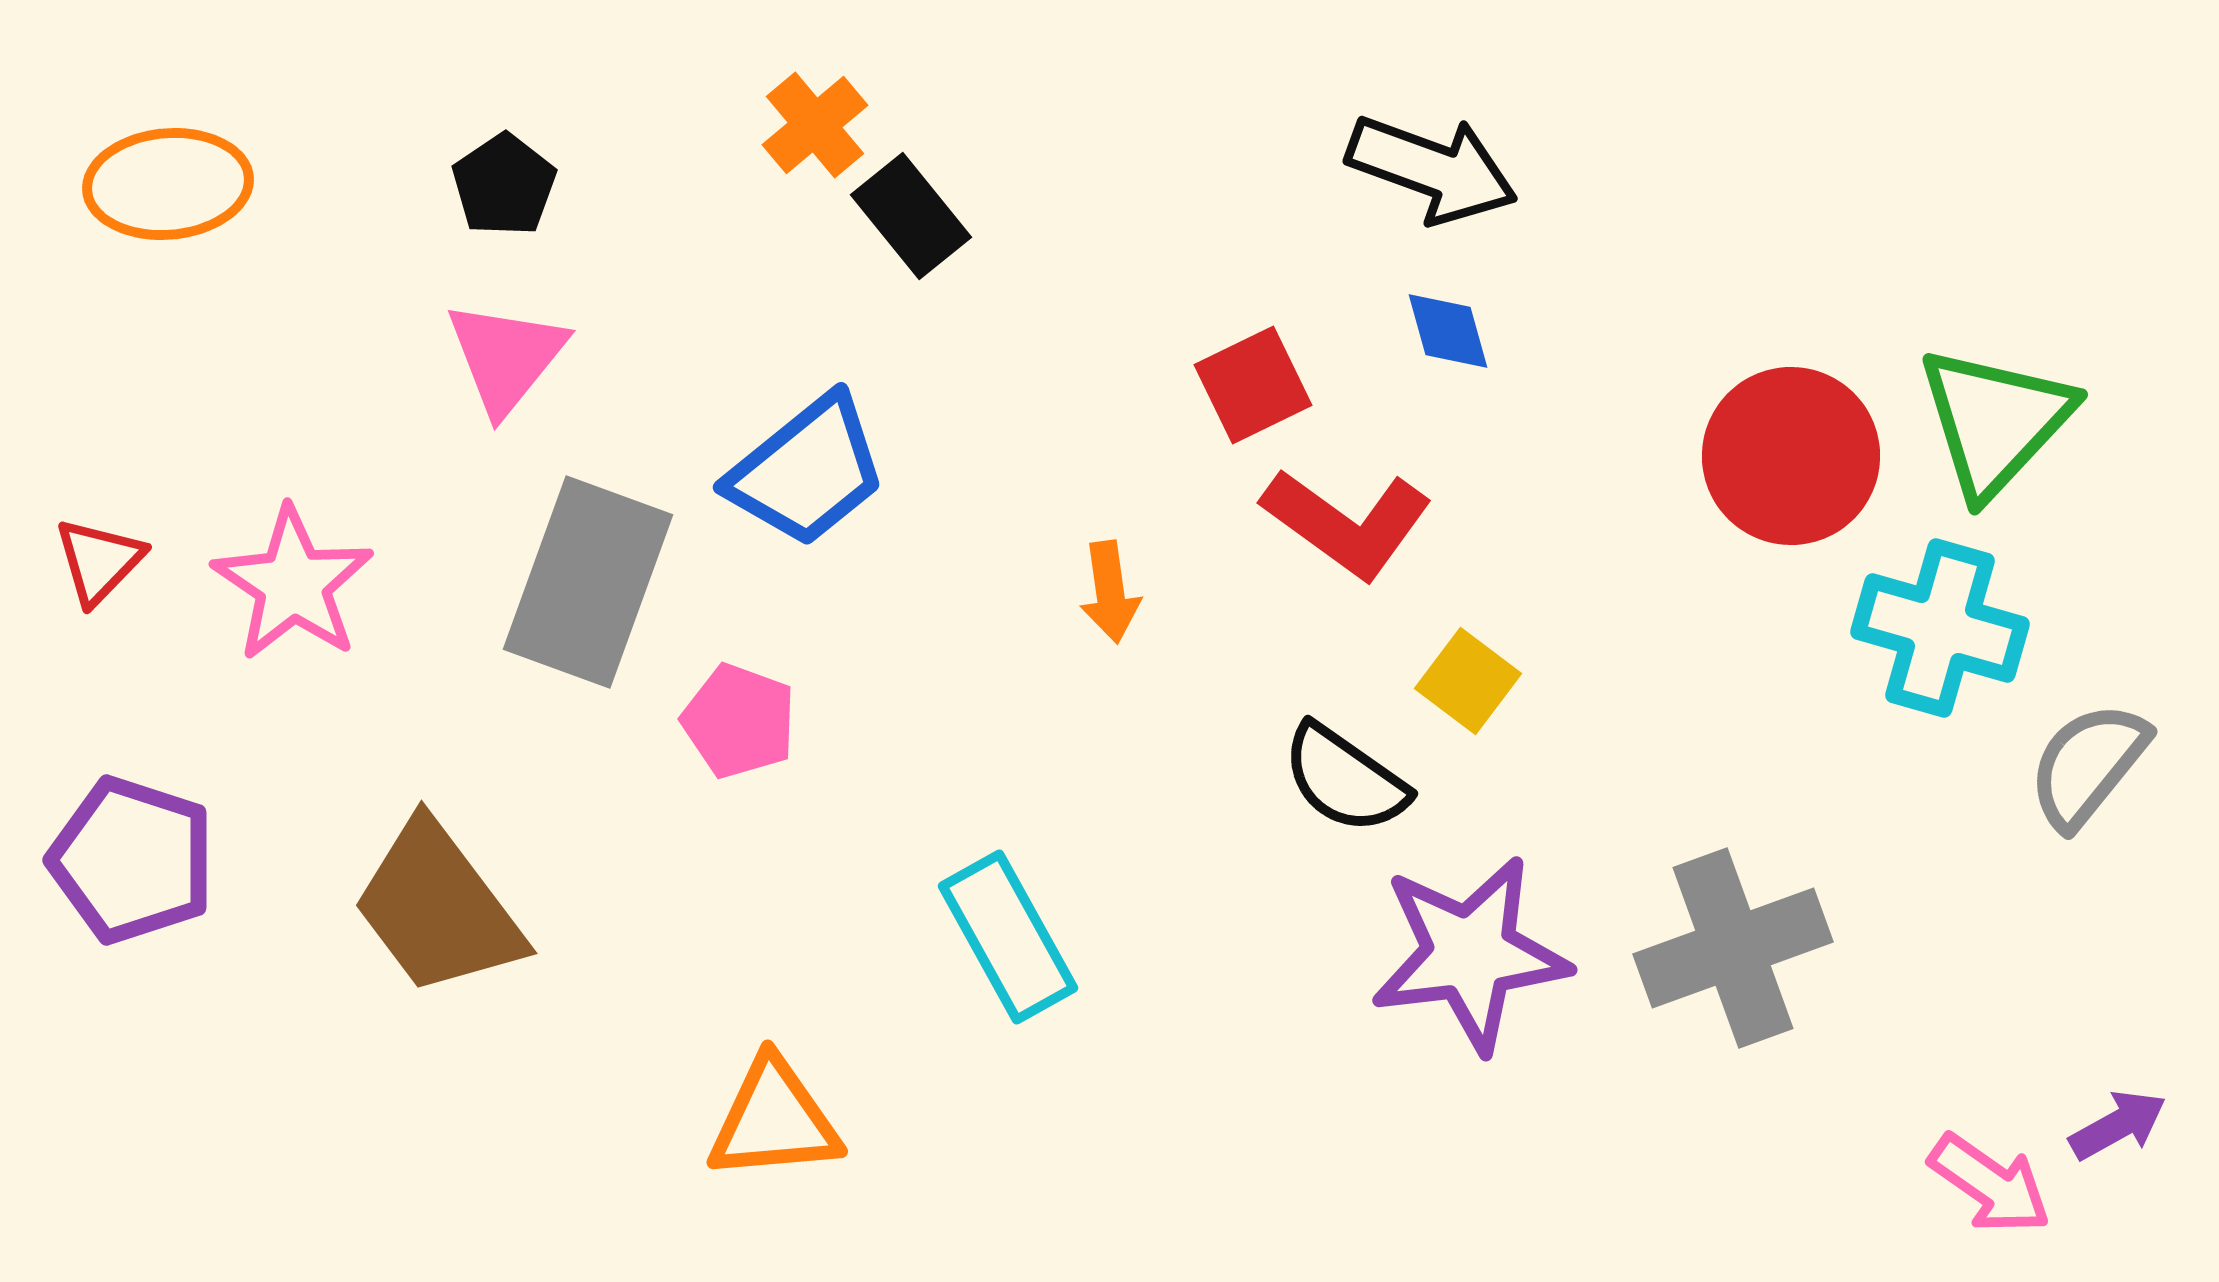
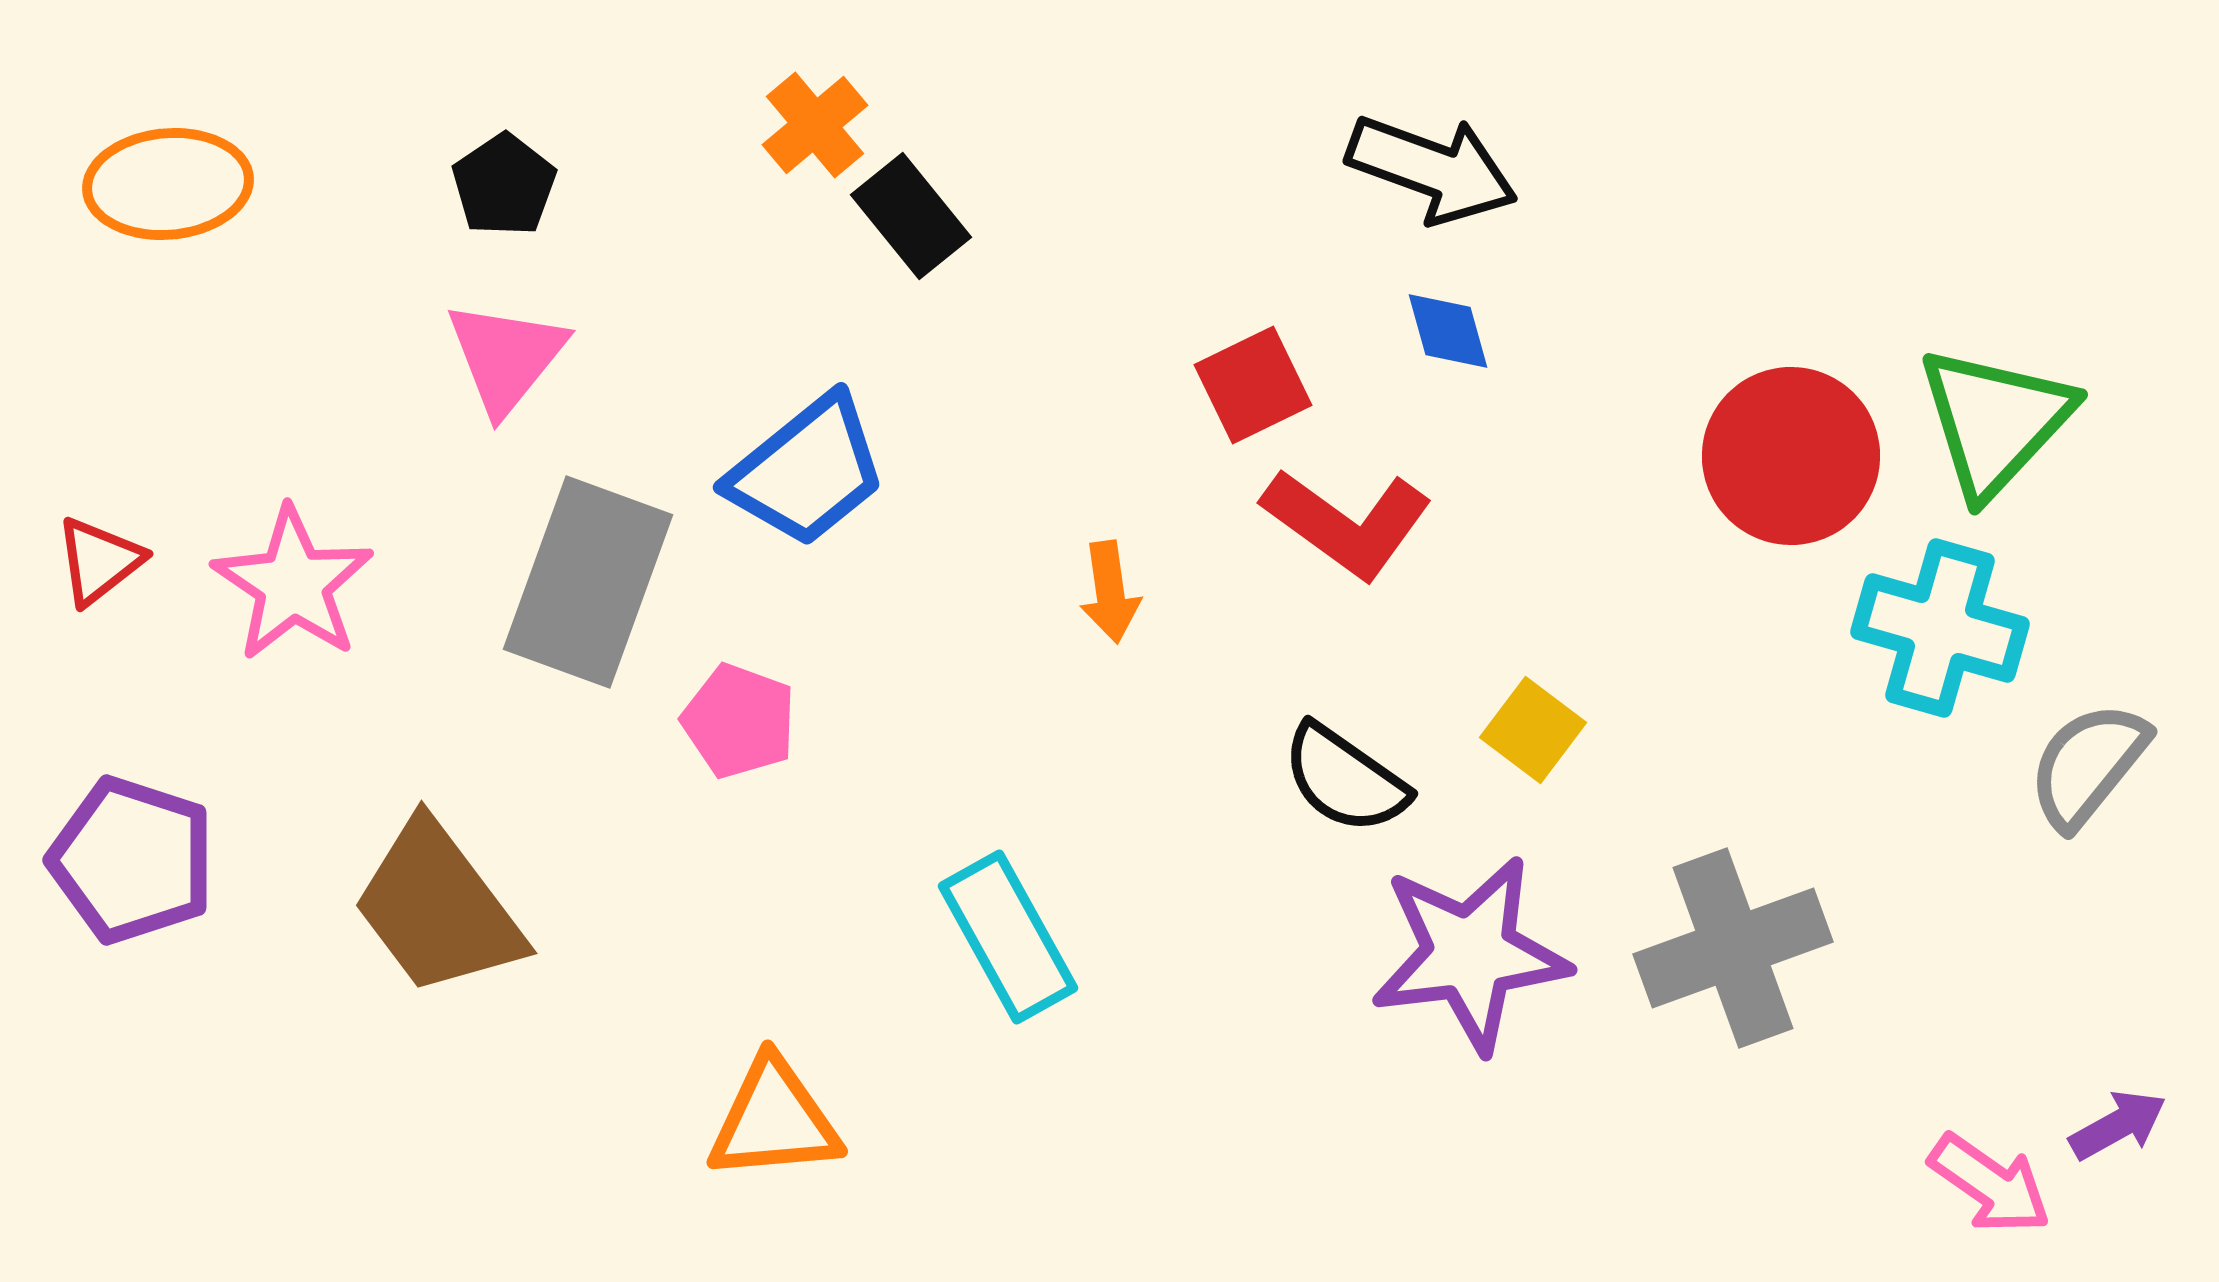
red triangle: rotated 8 degrees clockwise
yellow square: moved 65 px right, 49 px down
